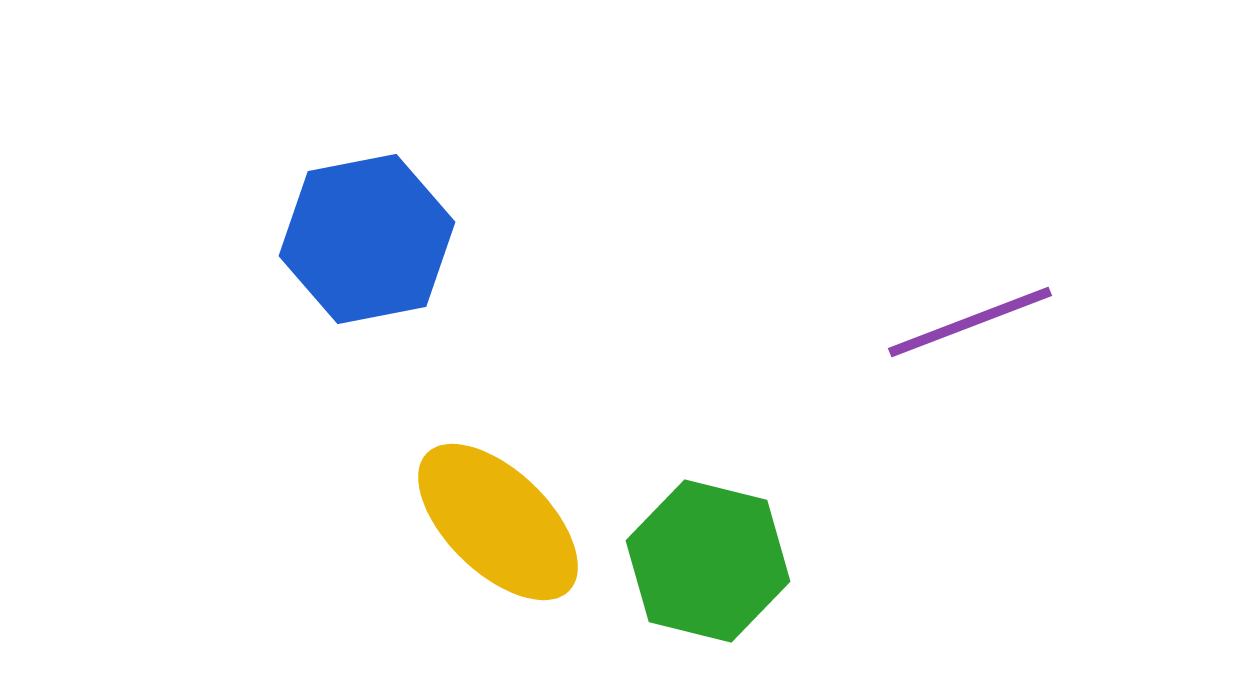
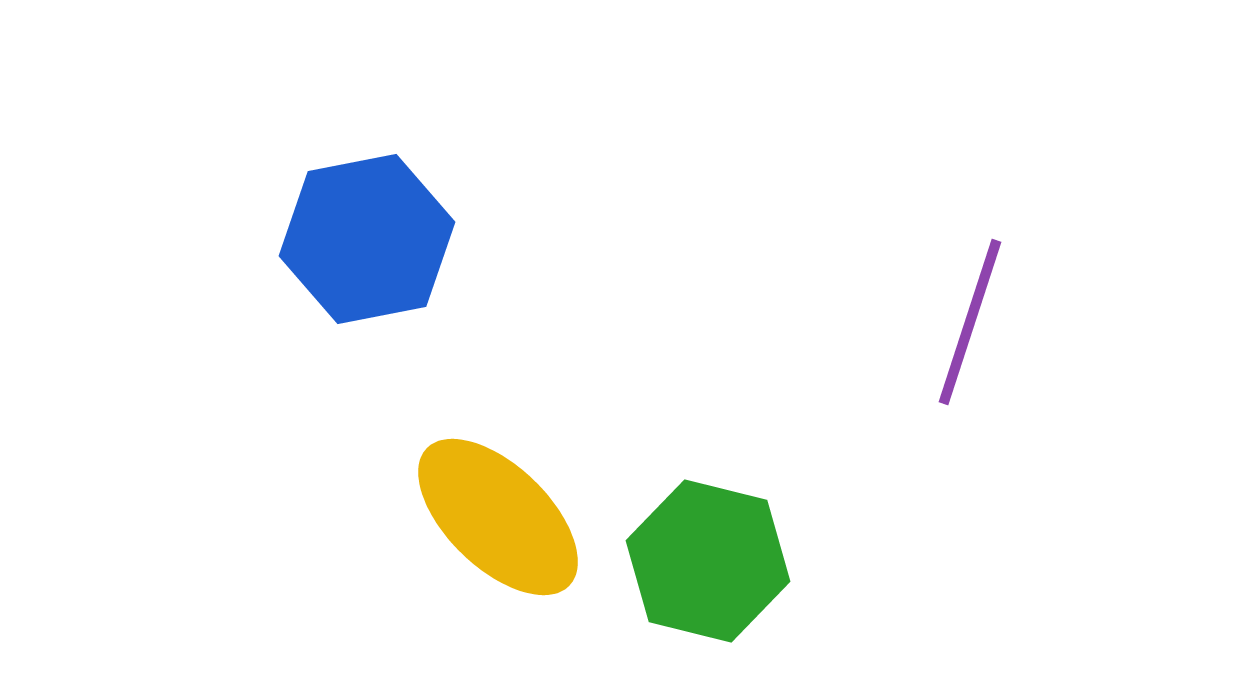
purple line: rotated 51 degrees counterclockwise
yellow ellipse: moved 5 px up
